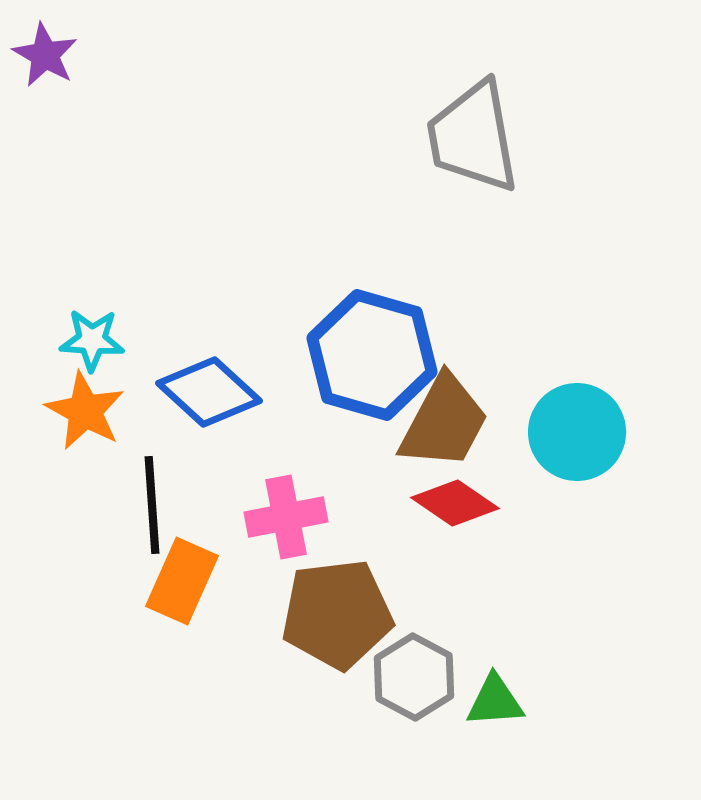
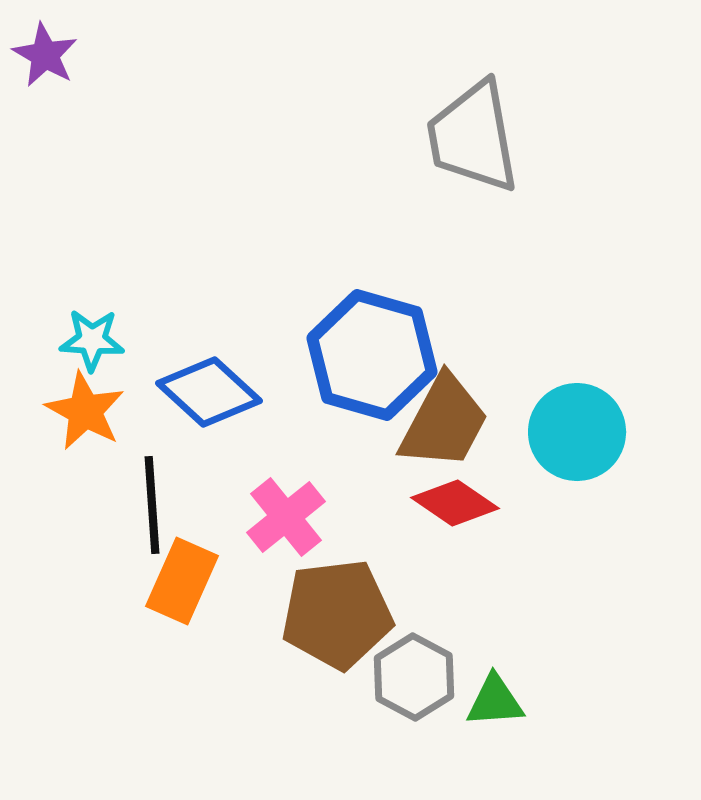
pink cross: rotated 28 degrees counterclockwise
